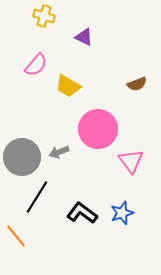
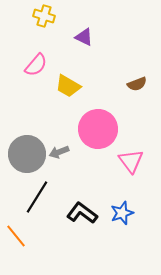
gray circle: moved 5 px right, 3 px up
